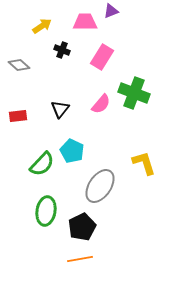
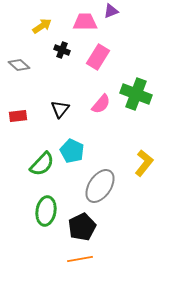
pink rectangle: moved 4 px left
green cross: moved 2 px right, 1 px down
yellow L-shape: rotated 56 degrees clockwise
